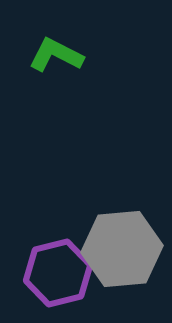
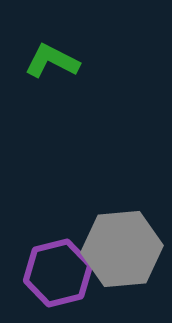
green L-shape: moved 4 px left, 6 px down
